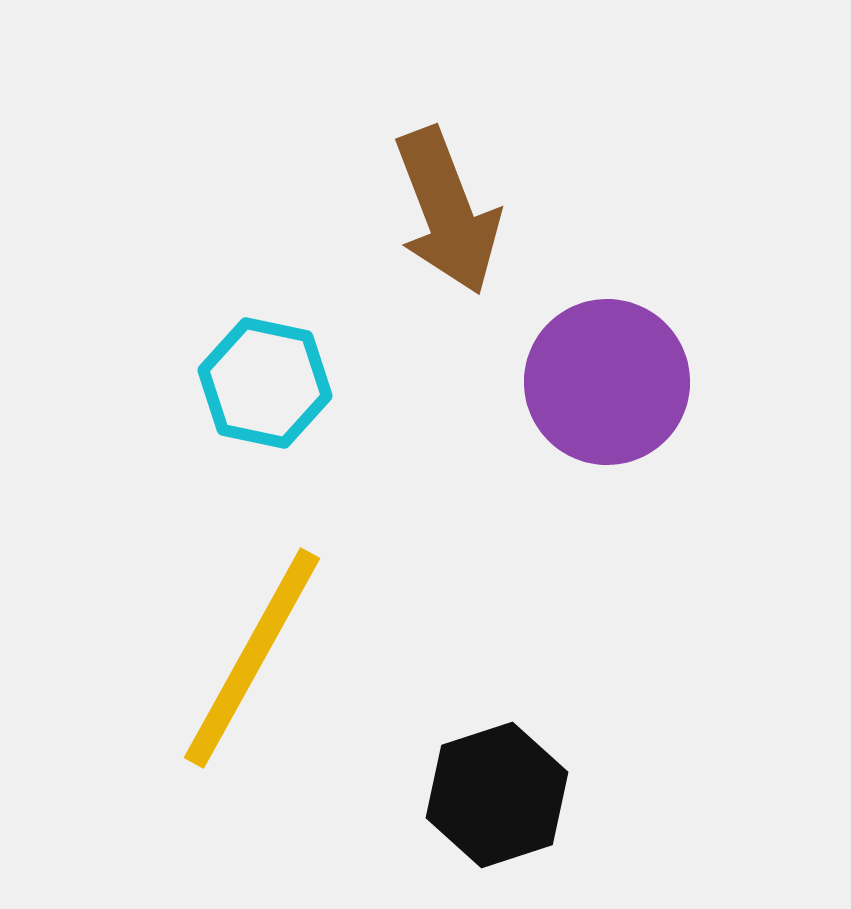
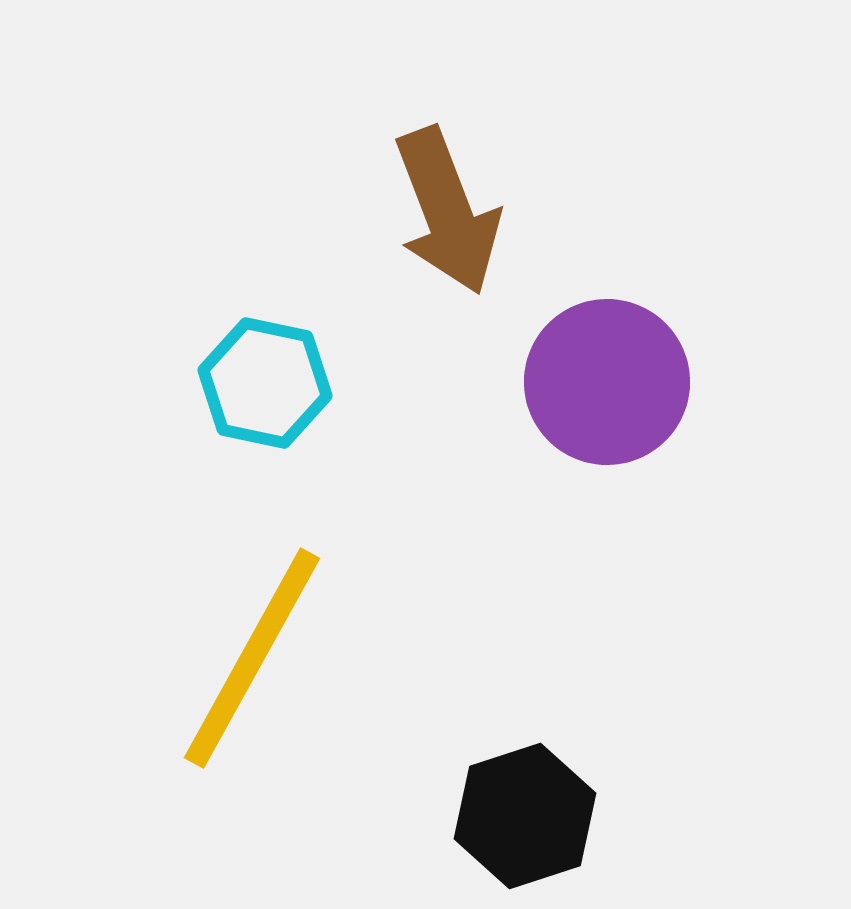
black hexagon: moved 28 px right, 21 px down
